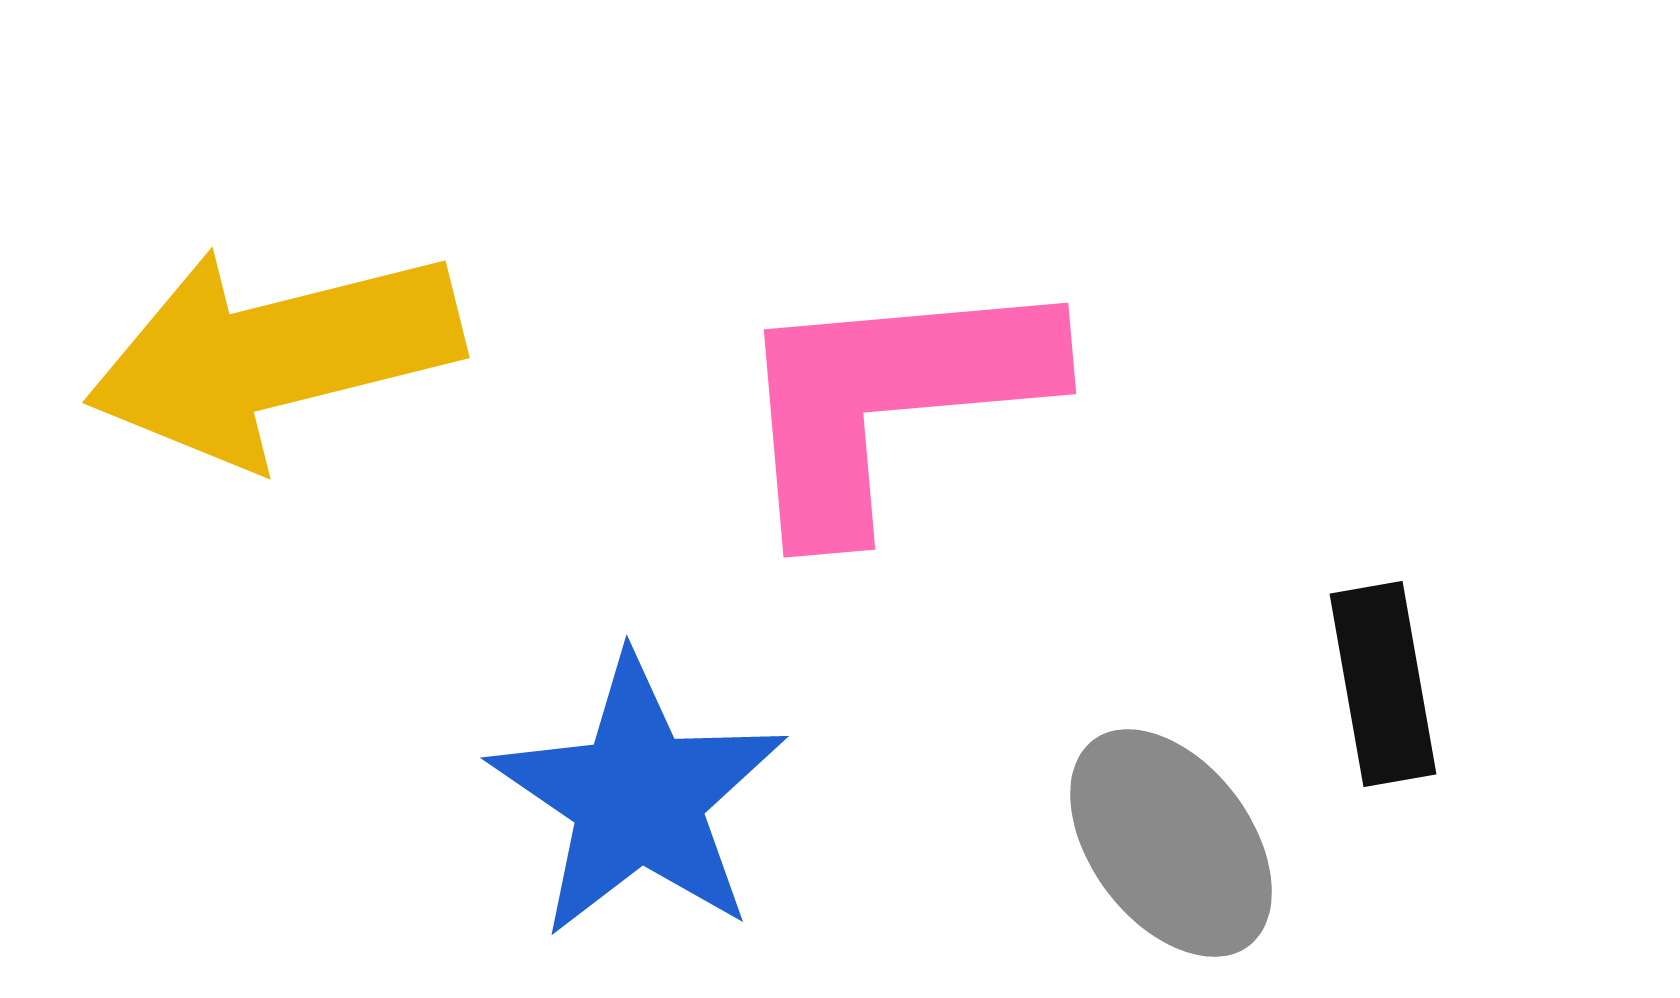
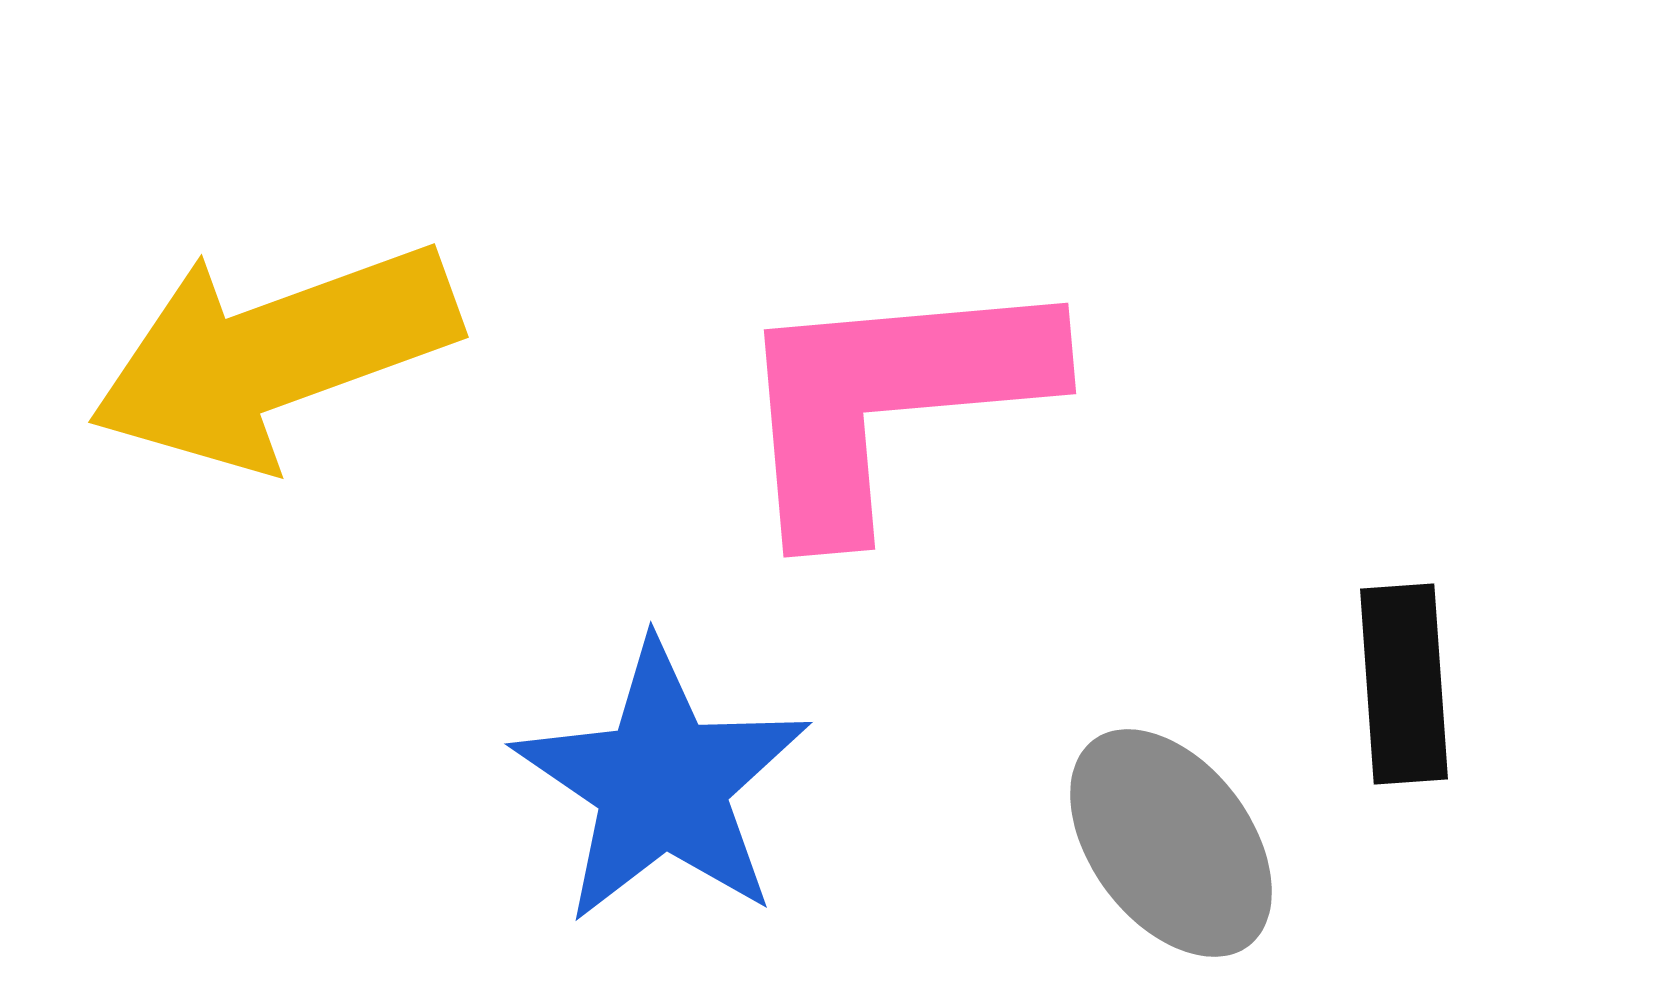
yellow arrow: rotated 6 degrees counterclockwise
black rectangle: moved 21 px right; rotated 6 degrees clockwise
blue star: moved 24 px right, 14 px up
